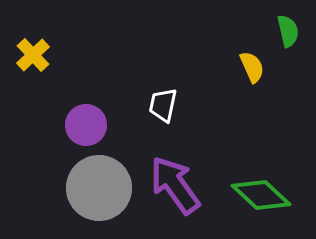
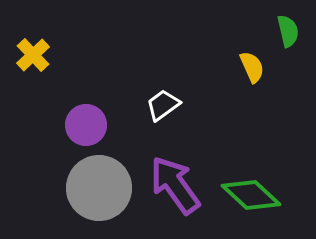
white trapezoid: rotated 42 degrees clockwise
green diamond: moved 10 px left
